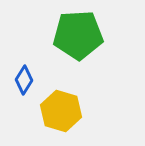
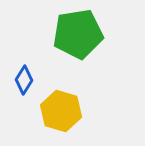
green pentagon: moved 1 px up; rotated 6 degrees counterclockwise
